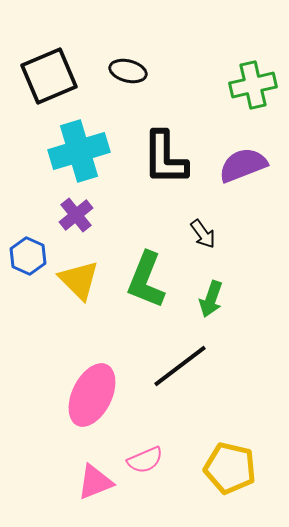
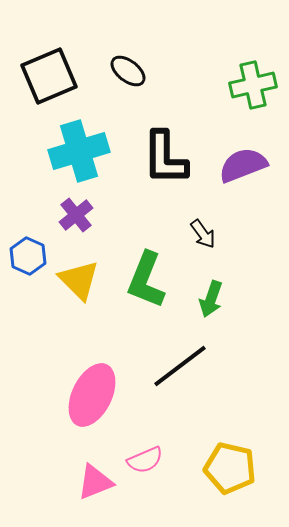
black ellipse: rotated 24 degrees clockwise
